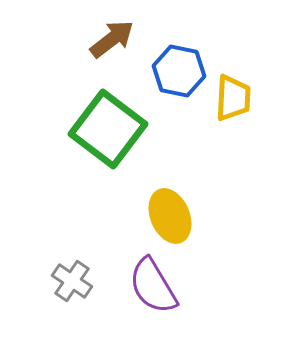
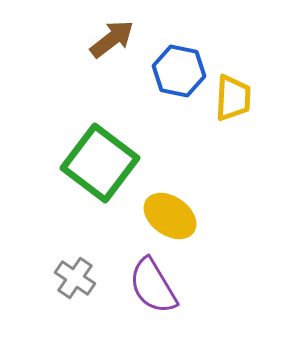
green square: moved 8 px left, 34 px down
yellow ellipse: rotated 32 degrees counterclockwise
gray cross: moved 3 px right, 3 px up
